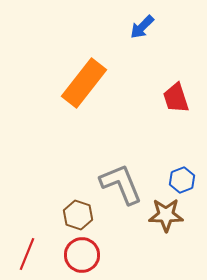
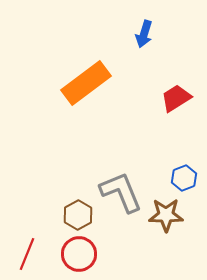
blue arrow: moved 2 px right, 7 px down; rotated 28 degrees counterclockwise
orange rectangle: moved 2 px right; rotated 15 degrees clockwise
red trapezoid: rotated 76 degrees clockwise
blue hexagon: moved 2 px right, 2 px up
gray L-shape: moved 8 px down
brown hexagon: rotated 12 degrees clockwise
red circle: moved 3 px left, 1 px up
